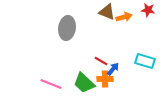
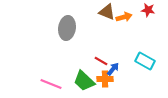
cyan rectangle: rotated 12 degrees clockwise
green trapezoid: moved 2 px up
